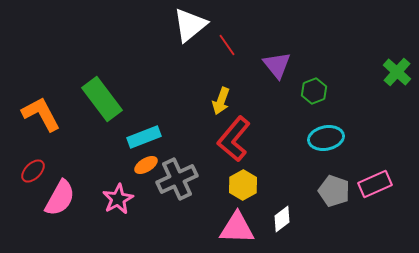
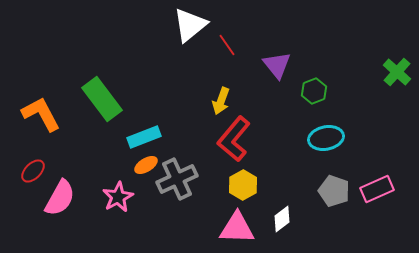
pink rectangle: moved 2 px right, 5 px down
pink star: moved 2 px up
